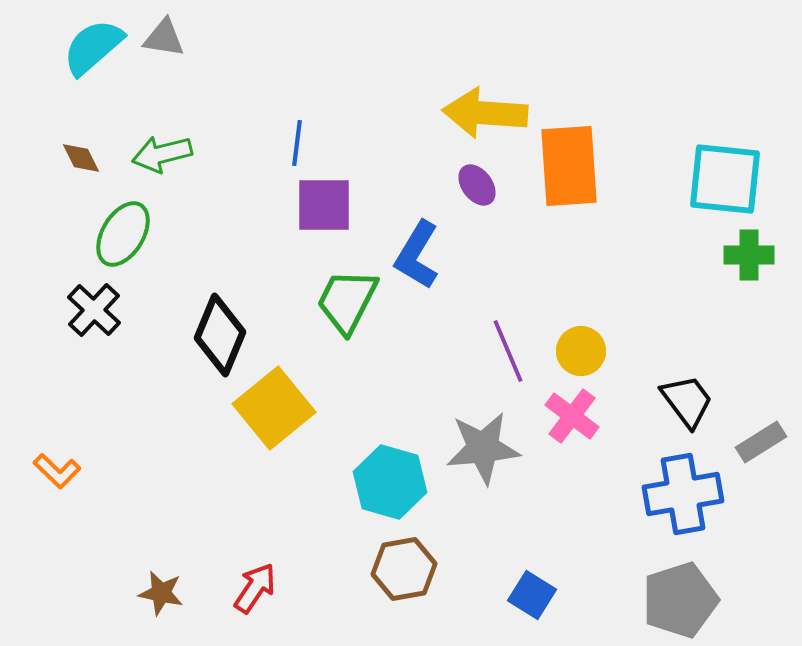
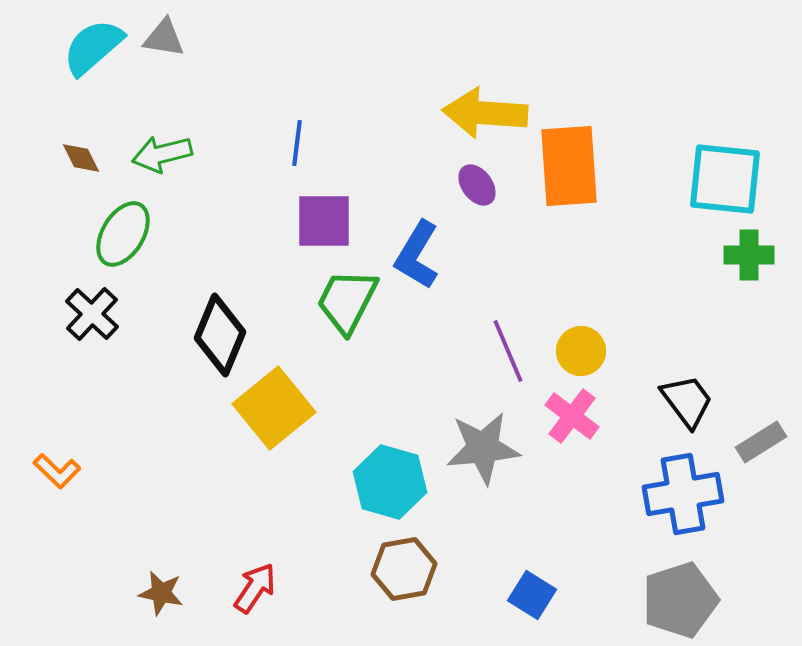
purple square: moved 16 px down
black cross: moved 2 px left, 4 px down
